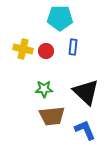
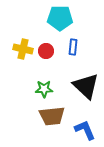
black triangle: moved 6 px up
